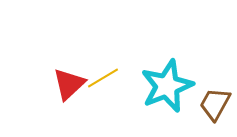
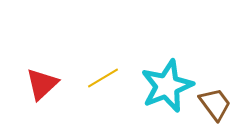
red triangle: moved 27 px left
brown trapezoid: rotated 114 degrees clockwise
